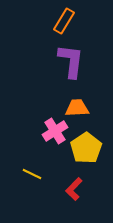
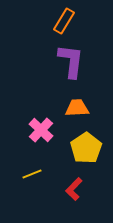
pink cross: moved 14 px left, 1 px up; rotated 15 degrees counterclockwise
yellow line: rotated 48 degrees counterclockwise
